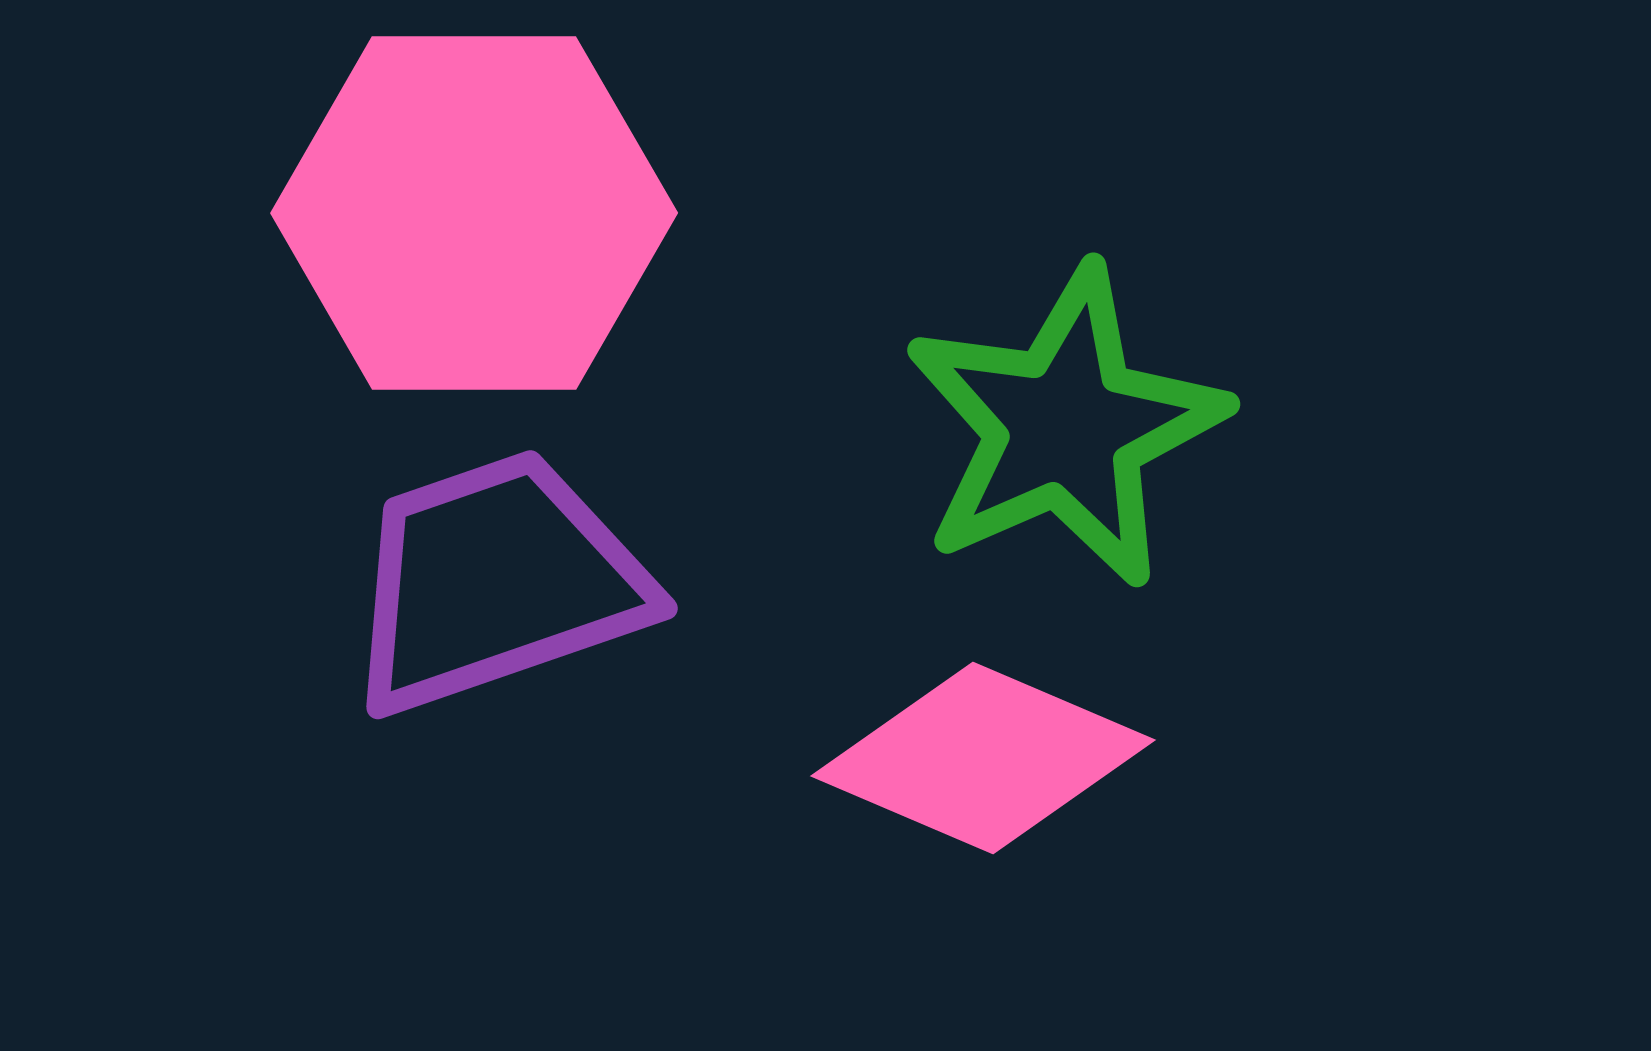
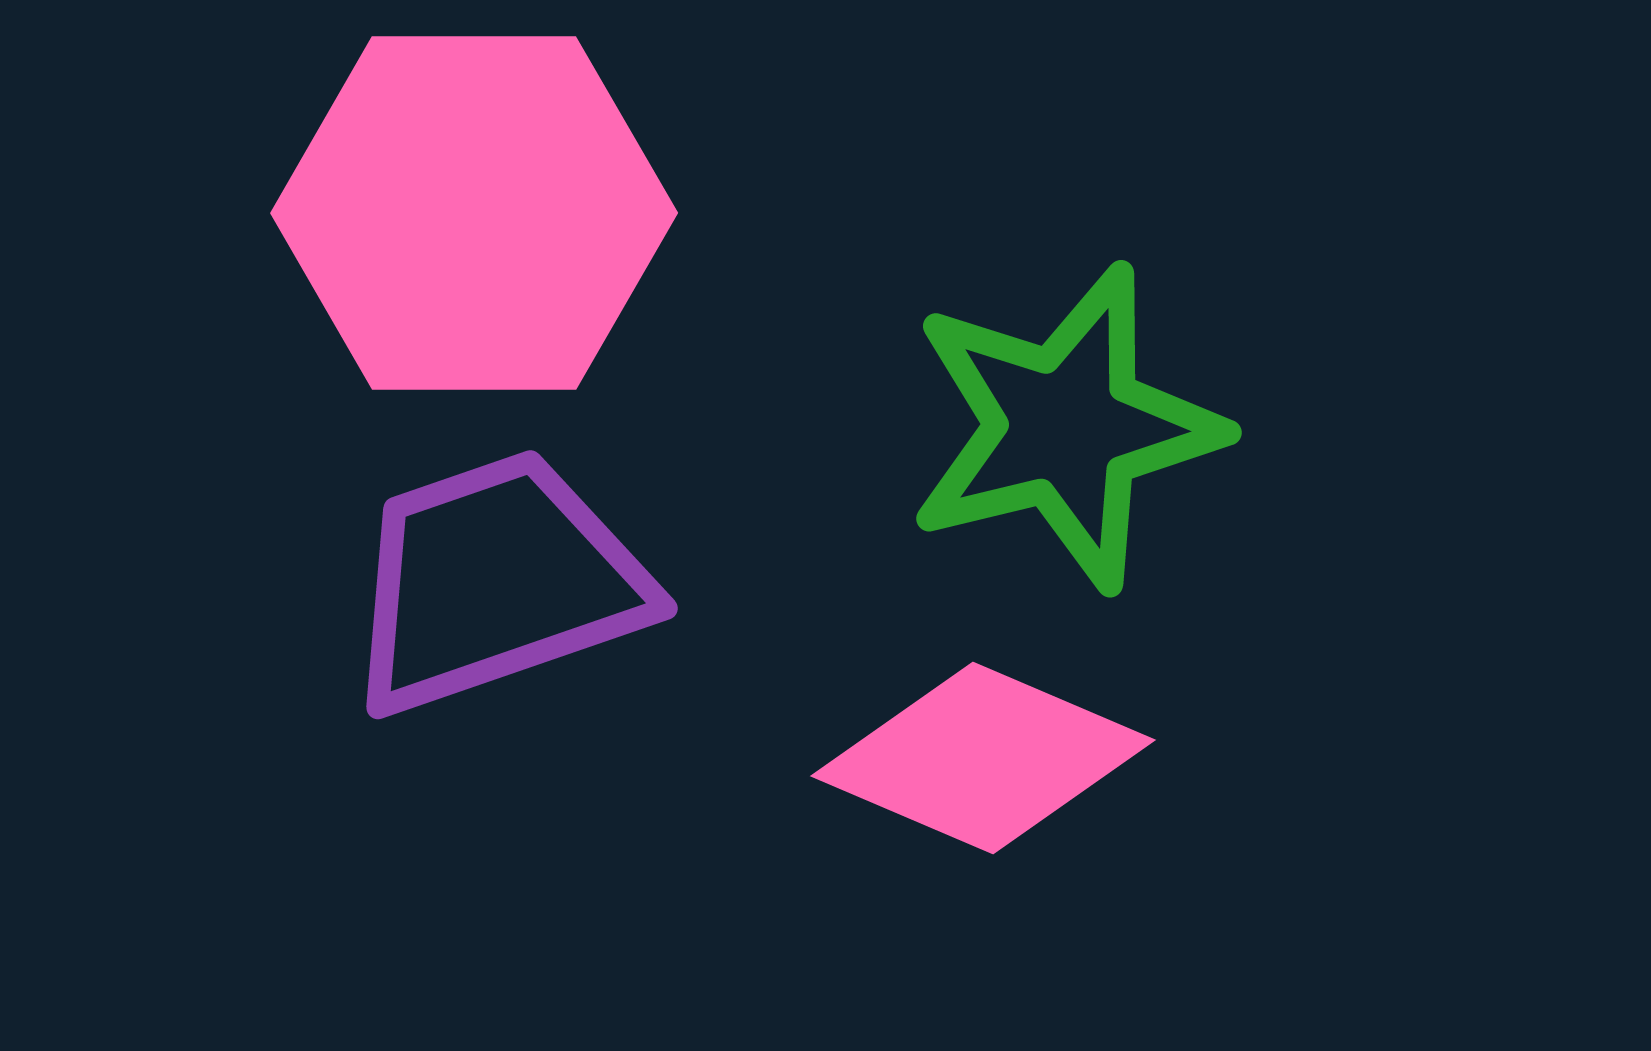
green star: rotated 10 degrees clockwise
